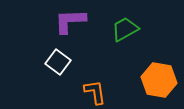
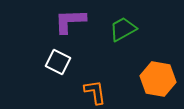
green trapezoid: moved 2 px left
white square: rotated 10 degrees counterclockwise
orange hexagon: moved 1 px left, 1 px up
